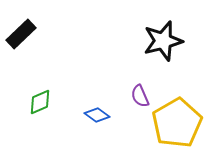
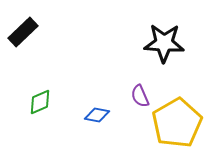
black rectangle: moved 2 px right, 2 px up
black star: moved 1 px right, 2 px down; rotated 18 degrees clockwise
blue diamond: rotated 25 degrees counterclockwise
